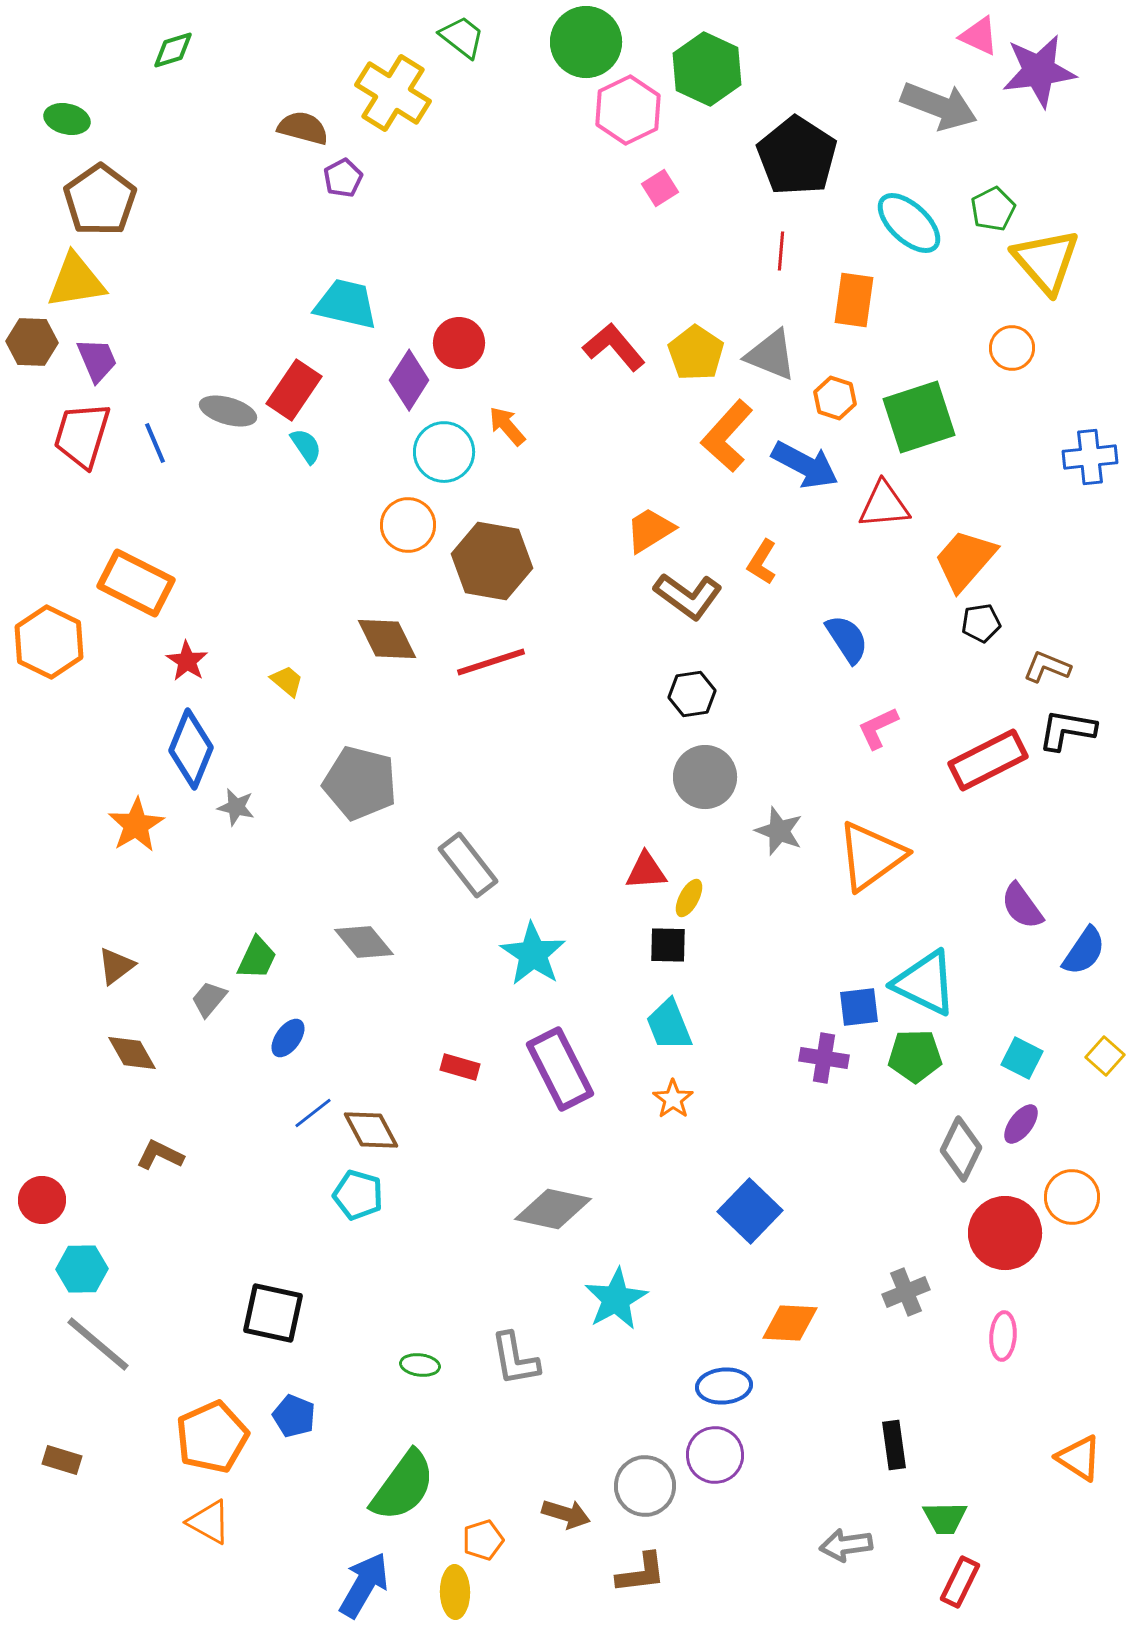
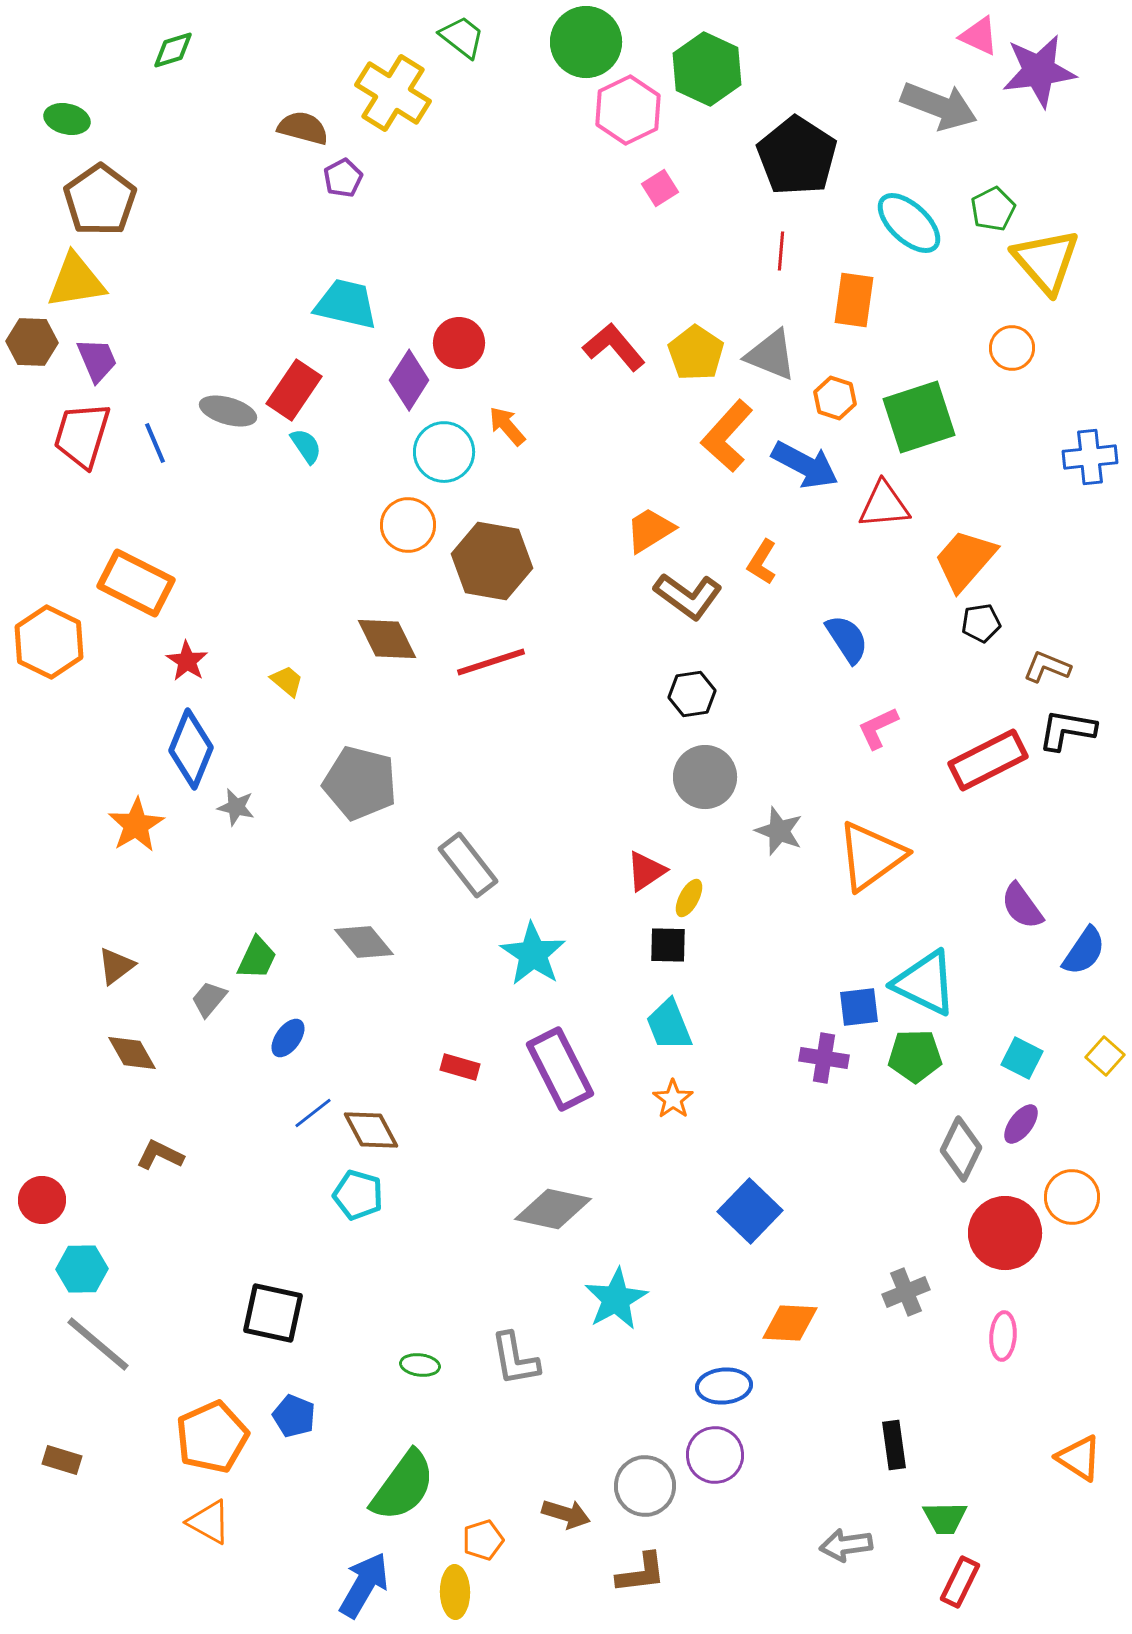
red triangle at (646, 871): rotated 30 degrees counterclockwise
